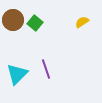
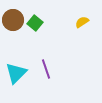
cyan triangle: moved 1 px left, 1 px up
